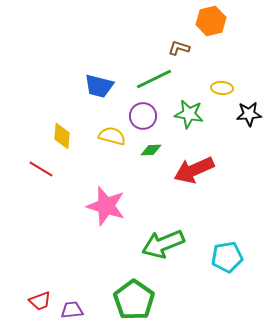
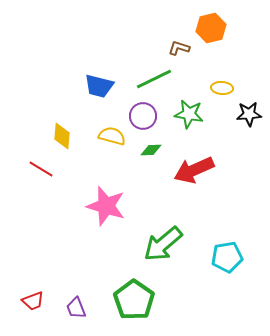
orange hexagon: moved 7 px down
green arrow: rotated 18 degrees counterclockwise
red trapezoid: moved 7 px left
purple trapezoid: moved 4 px right, 2 px up; rotated 105 degrees counterclockwise
